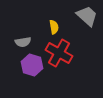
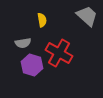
yellow semicircle: moved 12 px left, 7 px up
gray semicircle: moved 1 px down
